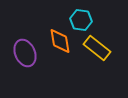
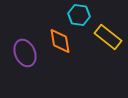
cyan hexagon: moved 2 px left, 5 px up
yellow rectangle: moved 11 px right, 11 px up
